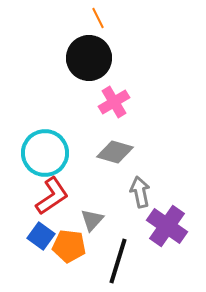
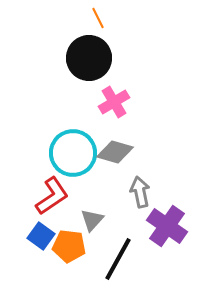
cyan circle: moved 28 px right
black line: moved 2 px up; rotated 12 degrees clockwise
